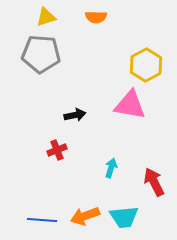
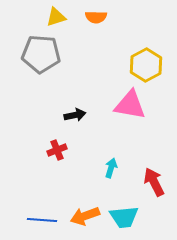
yellow triangle: moved 10 px right
